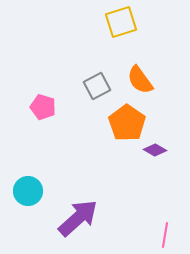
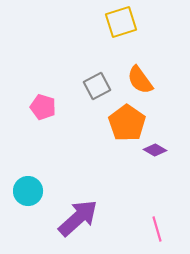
pink line: moved 8 px left, 6 px up; rotated 25 degrees counterclockwise
